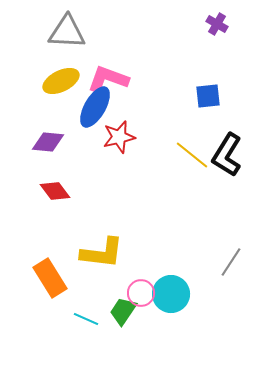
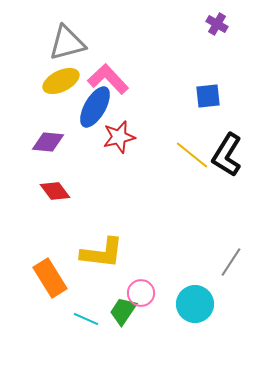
gray triangle: moved 11 px down; rotated 18 degrees counterclockwise
pink L-shape: rotated 27 degrees clockwise
cyan circle: moved 24 px right, 10 px down
